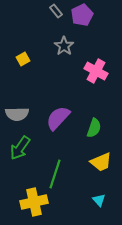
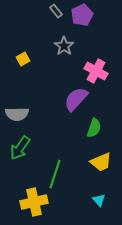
purple semicircle: moved 18 px right, 19 px up
